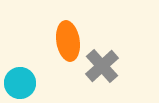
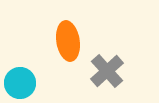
gray cross: moved 5 px right, 5 px down
